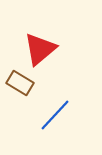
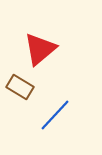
brown rectangle: moved 4 px down
